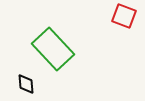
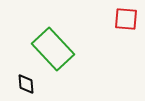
red square: moved 2 px right, 3 px down; rotated 15 degrees counterclockwise
